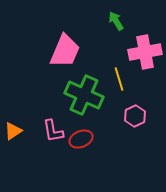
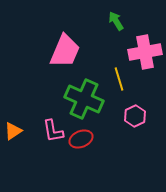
green cross: moved 4 px down
